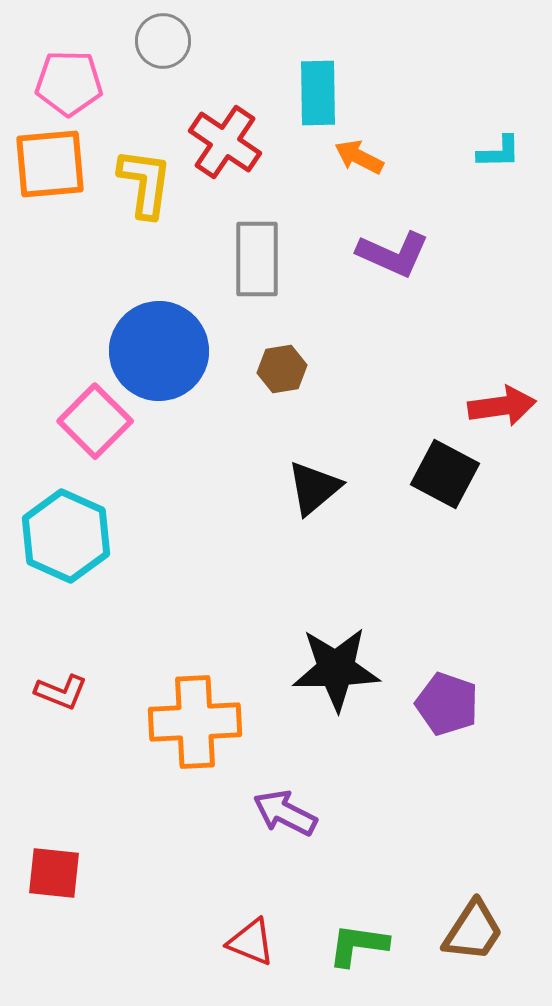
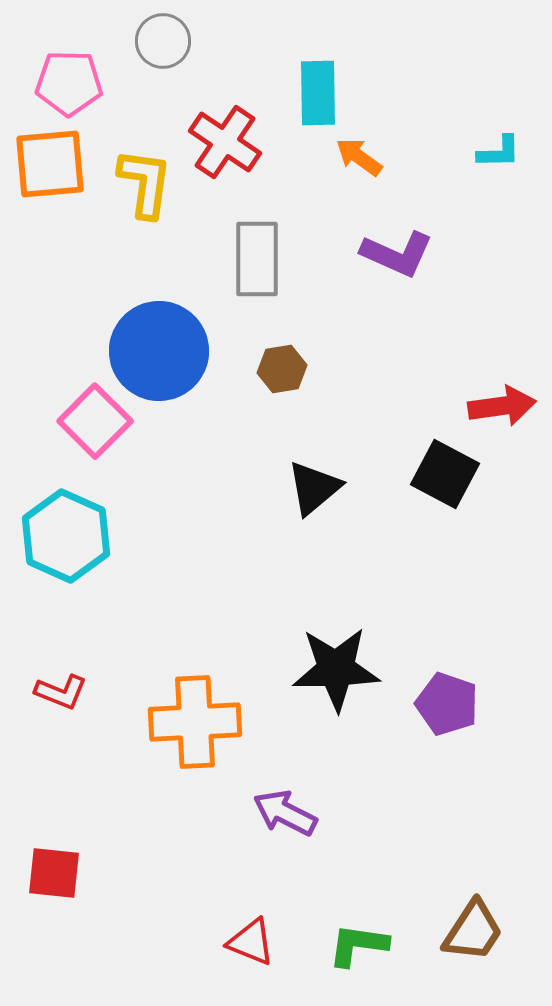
orange arrow: rotated 9 degrees clockwise
purple L-shape: moved 4 px right
